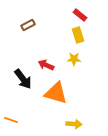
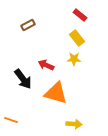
yellow rectangle: moved 1 px left, 3 px down; rotated 21 degrees counterclockwise
